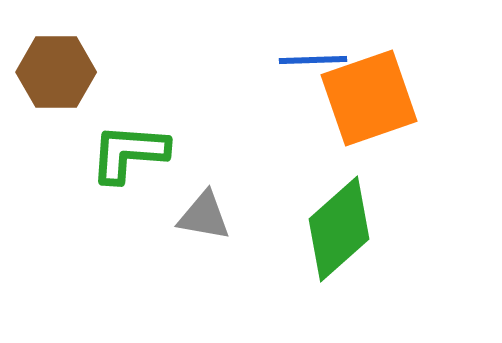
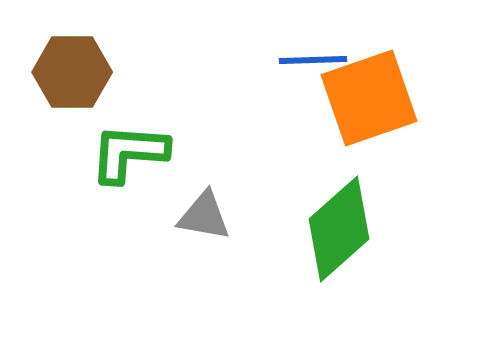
brown hexagon: moved 16 px right
